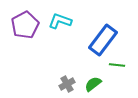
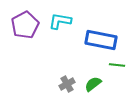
cyan L-shape: rotated 10 degrees counterclockwise
blue rectangle: moved 2 px left; rotated 64 degrees clockwise
